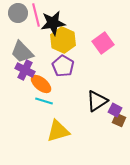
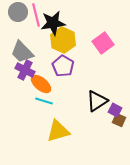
gray circle: moved 1 px up
